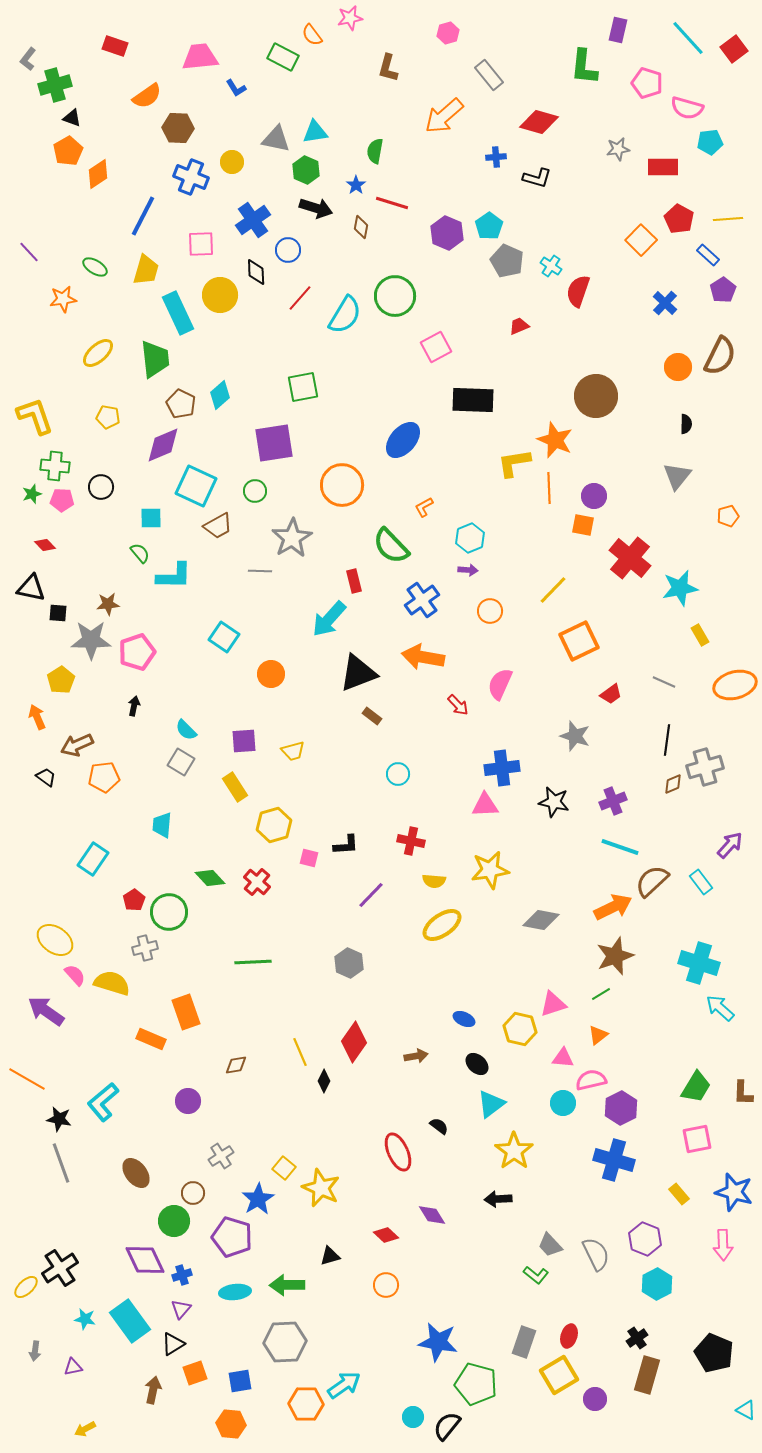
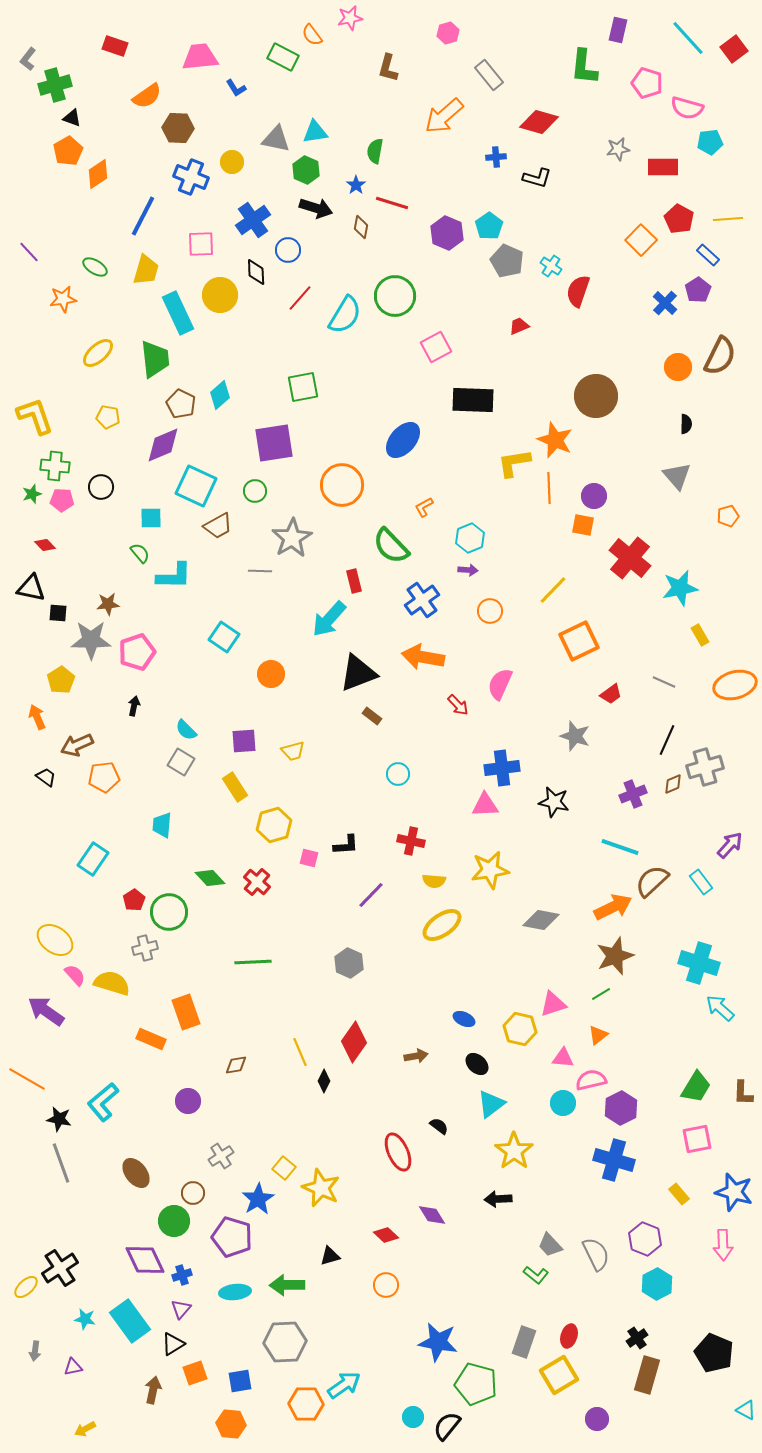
purple pentagon at (723, 290): moved 25 px left
gray triangle at (677, 476): rotated 20 degrees counterclockwise
black line at (667, 740): rotated 16 degrees clockwise
purple cross at (613, 801): moved 20 px right, 7 px up
purple circle at (595, 1399): moved 2 px right, 20 px down
